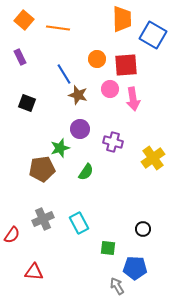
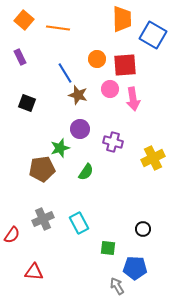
red square: moved 1 px left
blue line: moved 1 px right, 1 px up
yellow cross: rotated 10 degrees clockwise
